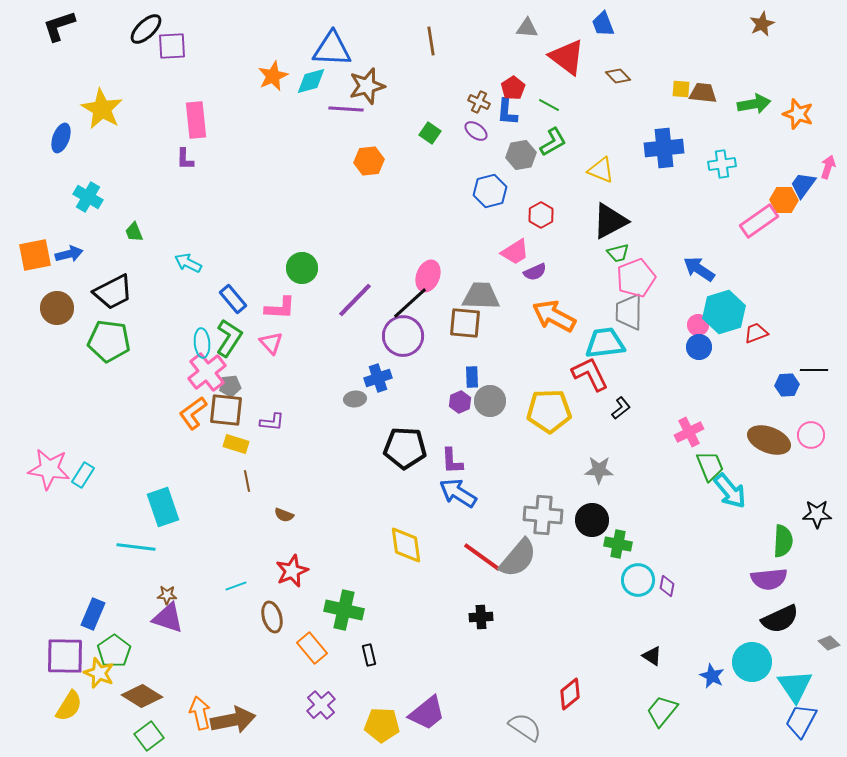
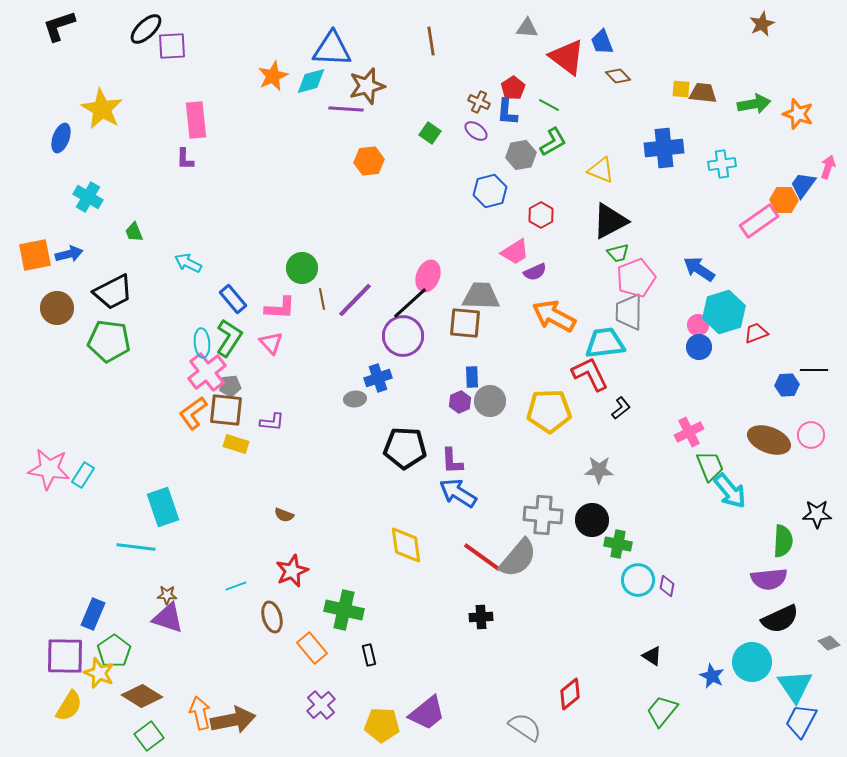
blue trapezoid at (603, 24): moved 1 px left, 18 px down
brown line at (247, 481): moved 75 px right, 182 px up
